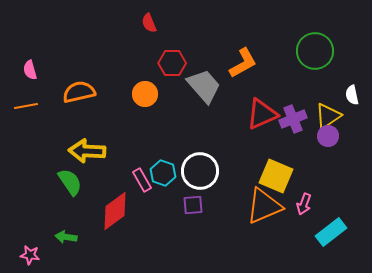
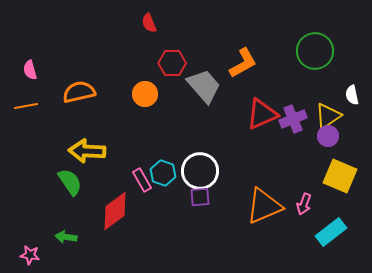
yellow square: moved 64 px right
purple square: moved 7 px right, 8 px up
